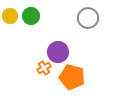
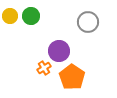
gray circle: moved 4 px down
purple circle: moved 1 px right, 1 px up
orange pentagon: rotated 20 degrees clockwise
